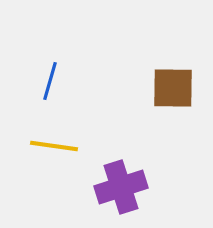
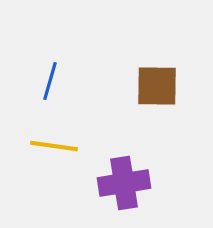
brown square: moved 16 px left, 2 px up
purple cross: moved 3 px right, 4 px up; rotated 9 degrees clockwise
